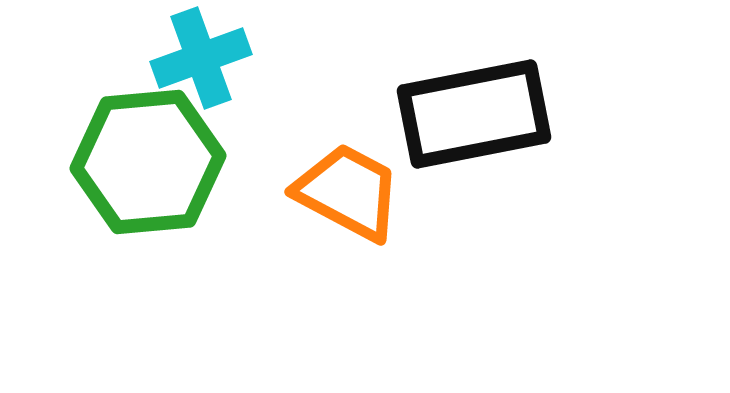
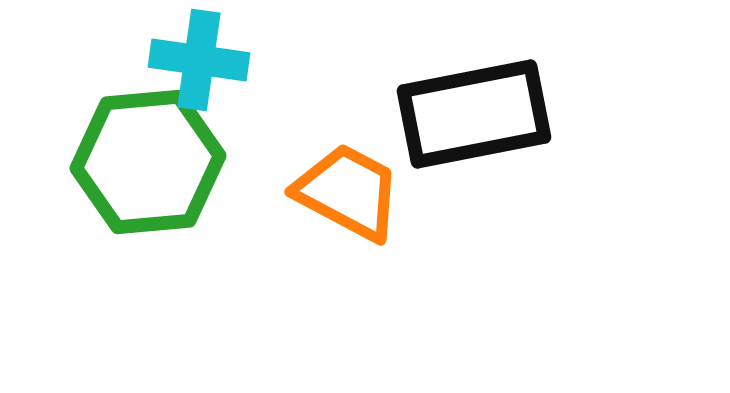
cyan cross: moved 2 px left, 2 px down; rotated 28 degrees clockwise
